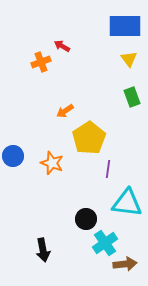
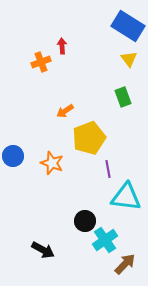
blue rectangle: moved 3 px right; rotated 32 degrees clockwise
red arrow: rotated 56 degrees clockwise
green rectangle: moved 9 px left
yellow pentagon: rotated 12 degrees clockwise
purple line: rotated 18 degrees counterclockwise
cyan triangle: moved 1 px left, 6 px up
black circle: moved 1 px left, 2 px down
cyan cross: moved 3 px up
black arrow: rotated 50 degrees counterclockwise
brown arrow: rotated 40 degrees counterclockwise
